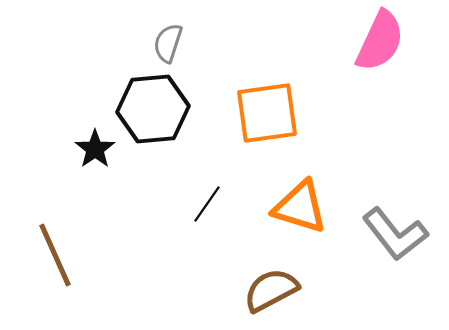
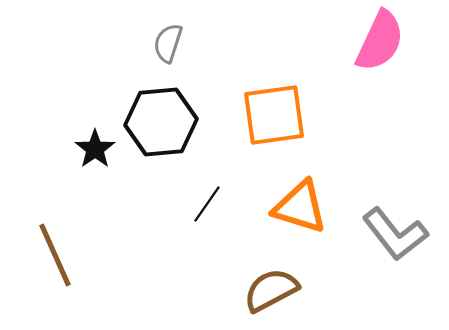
black hexagon: moved 8 px right, 13 px down
orange square: moved 7 px right, 2 px down
